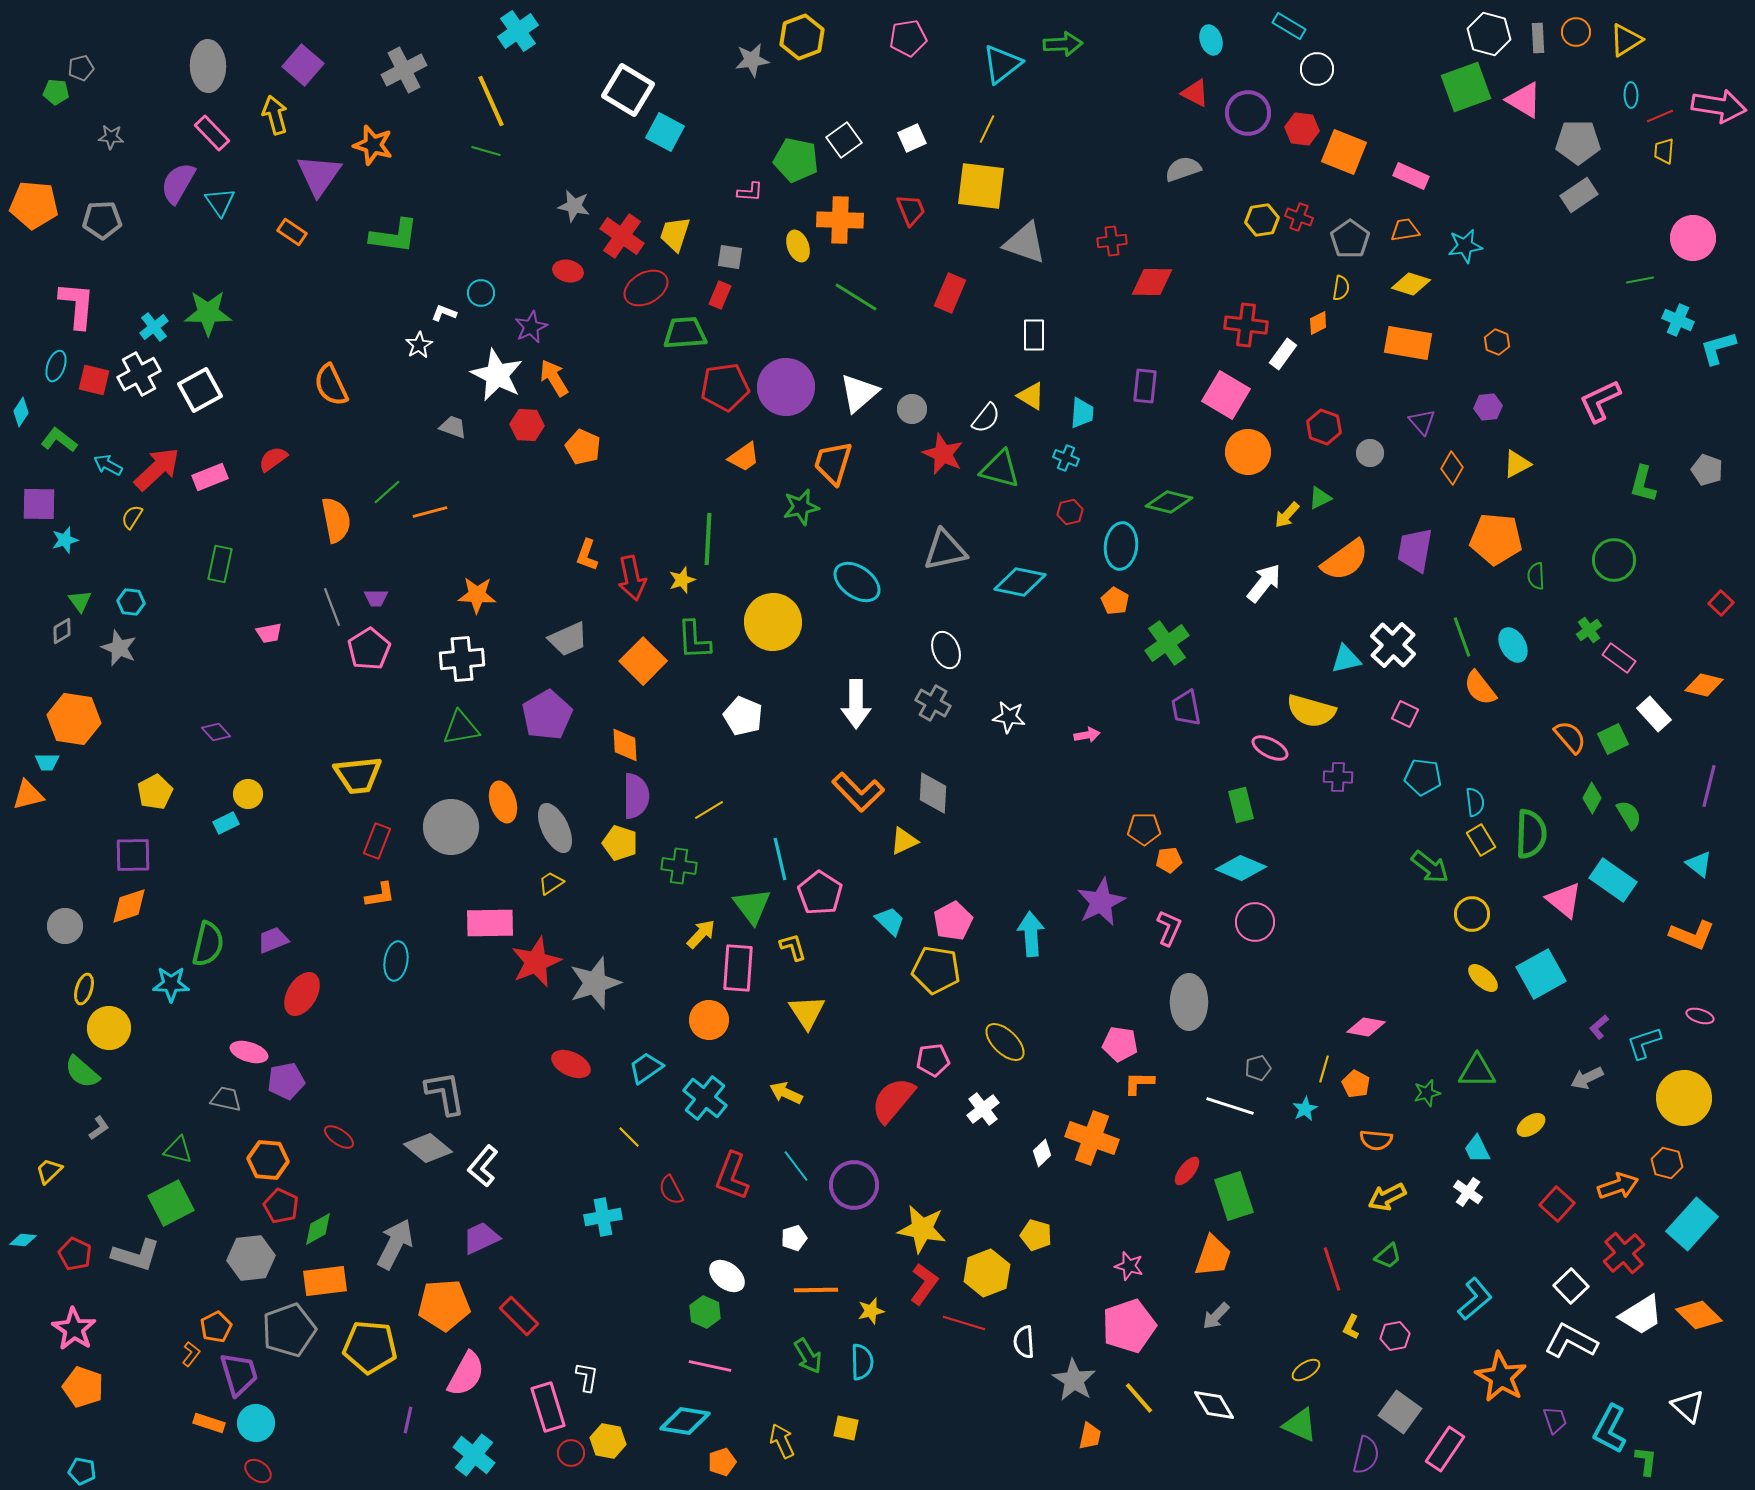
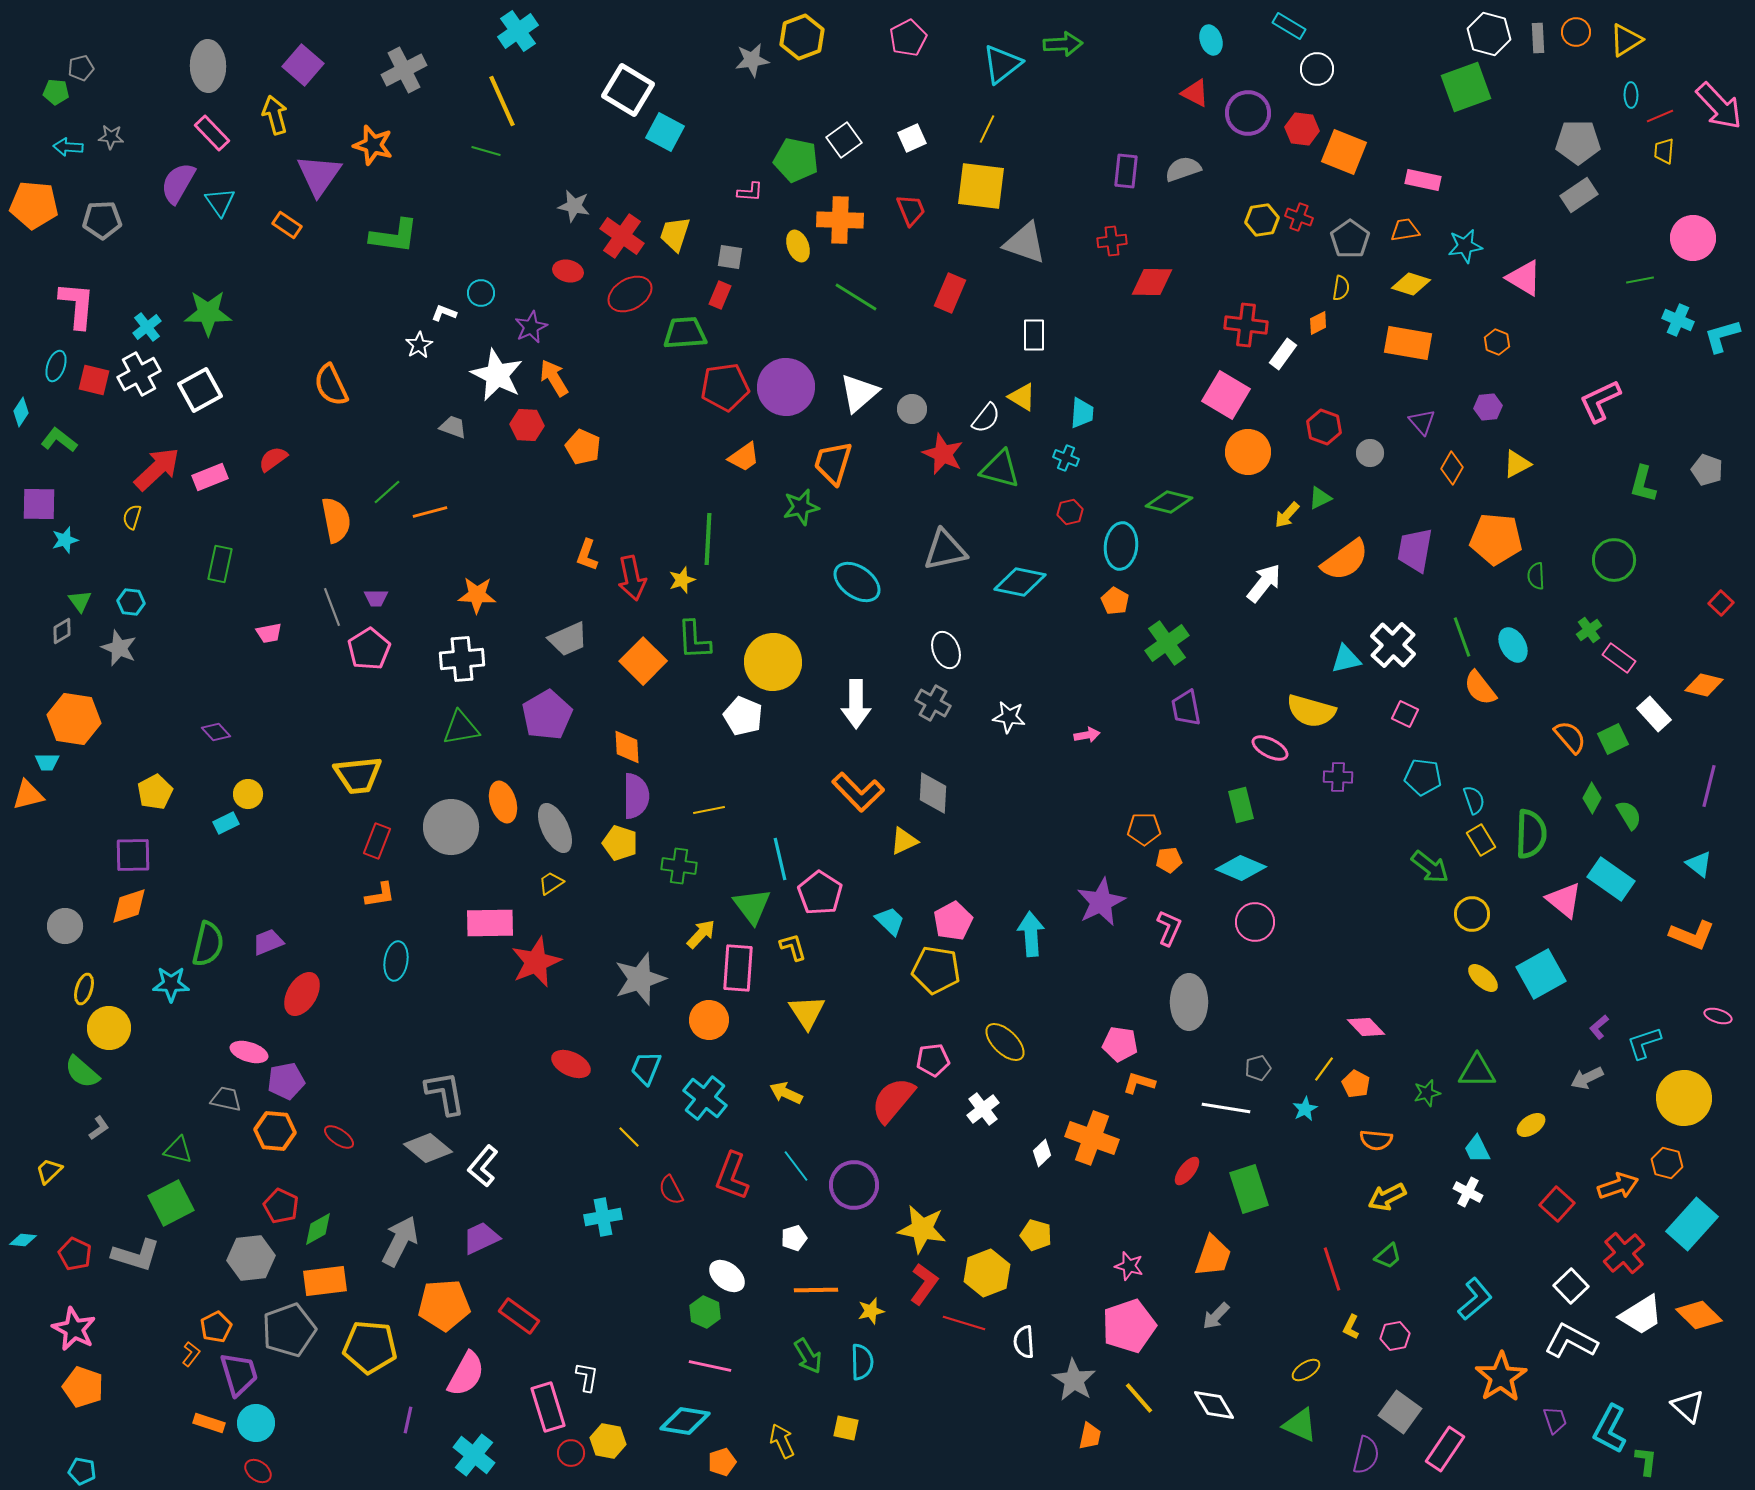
pink pentagon at (908, 38): rotated 18 degrees counterclockwise
pink triangle at (1524, 100): moved 178 px down
yellow line at (491, 101): moved 11 px right
pink arrow at (1719, 106): rotated 38 degrees clockwise
pink rectangle at (1411, 176): moved 12 px right, 4 px down; rotated 12 degrees counterclockwise
orange rectangle at (292, 232): moved 5 px left, 7 px up
red ellipse at (646, 288): moved 16 px left, 6 px down
cyan cross at (154, 327): moved 7 px left
cyan L-shape at (1718, 348): moved 4 px right, 12 px up
purple rectangle at (1145, 386): moved 19 px left, 215 px up
yellow triangle at (1031, 396): moved 9 px left, 1 px down
cyan arrow at (108, 465): moved 40 px left, 318 px up; rotated 24 degrees counterclockwise
yellow semicircle at (132, 517): rotated 15 degrees counterclockwise
yellow circle at (773, 622): moved 40 px down
orange diamond at (625, 745): moved 2 px right, 2 px down
cyan semicircle at (1475, 802): moved 1 px left, 2 px up; rotated 12 degrees counterclockwise
yellow line at (709, 810): rotated 20 degrees clockwise
cyan rectangle at (1613, 880): moved 2 px left, 1 px up
purple trapezoid at (273, 940): moved 5 px left, 2 px down
gray star at (595, 983): moved 45 px right, 4 px up
pink ellipse at (1700, 1016): moved 18 px right
pink diamond at (1366, 1027): rotated 36 degrees clockwise
cyan trapezoid at (646, 1068): rotated 33 degrees counterclockwise
yellow line at (1324, 1069): rotated 20 degrees clockwise
orange L-shape at (1139, 1083): rotated 16 degrees clockwise
white line at (1230, 1106): moved 4 px left, 2 px down; rotated 9 degrees counterclockwise
orange hexagon at (268, 1160): moved 7 px right, 29 px up
white cross at (1468, 1192): rotated 8 degrees counterclockwise
green rectangle at (1234, 1196): moved 15 px right, 7 px up
gray arrow at (395, 1244): moved 5 px right, 3 px up
red rectangle at (519, 1316): rotated 9 degrees counterclockwise
pink star at (74, 1329): rotated 6 degrees counterclockwise
orange star at (1501, 1377): rotated 9 degrees clockwise
